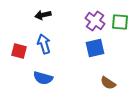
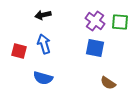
blue square: rotated 24 degrees clockwise
